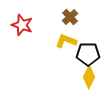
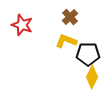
yellow diamond: moved 3 px right
